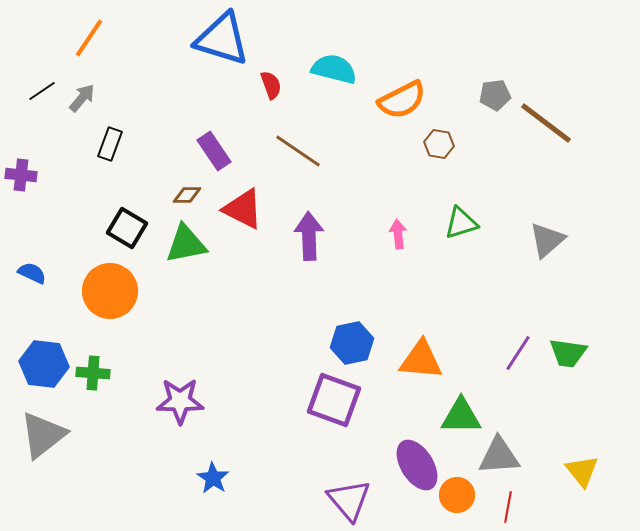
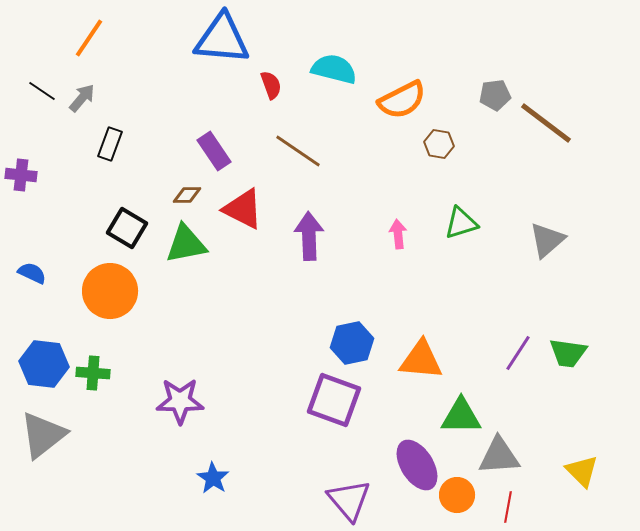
blue triangle at (222, 39): rotated 12 degrees counterclockwise
black line at (42, 91): rotated 68 degrees clockwise
yellow triangle at (582, 471): rotated 6 degrees counterclockwise
